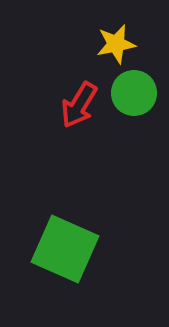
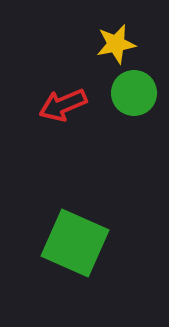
red arrow: moved 16 px left; rotated 36 degrees clockwise
green square: moved 10 px right, 6 px up
